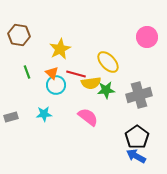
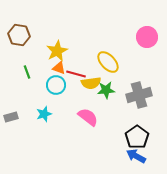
yellow star: moved 3 px left, 2 px down
orange triangle: moved 7 px right, 5 px up; rotated 24 degrees counterclockwise
cyan star: rotated 14 degrees counterclockwise
